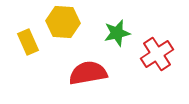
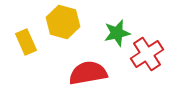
yellow hexagon: rotated 12 degrees clockwise
yellow rectangle: moved 2 px left
red cross: moved 10 px left
